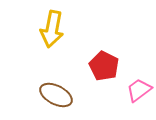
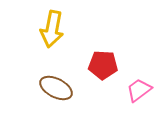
red pentagon: moved 1 px left, 1 px up; rotated 24 degrees counterclockwise
brown ellipse: moved 7 px up
